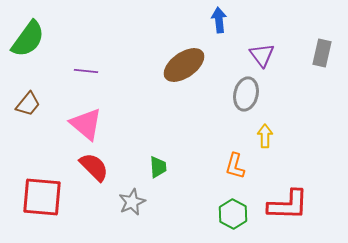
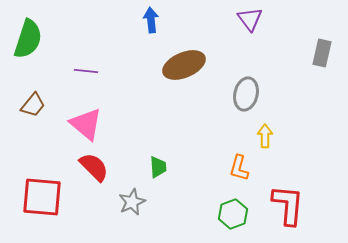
blue arrow: moved 68 px left
green semicircle: rotated 18 degrees counterclockwise
purple triangle: moved 12 px left, 36 px up
brown ellipse: rotated 12 degrees clockwise
brown trapezoid: moved 5 px right, 1 px down
orange L-shape: moved 4 px right, 2 px down
red L-shape: rotated 87 degrees counterclockwise
green hexagon: rotated 12 degrees clockwise
